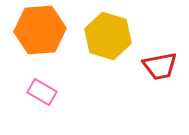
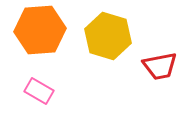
pink rectangle: moved 3 px left, 1 px up
